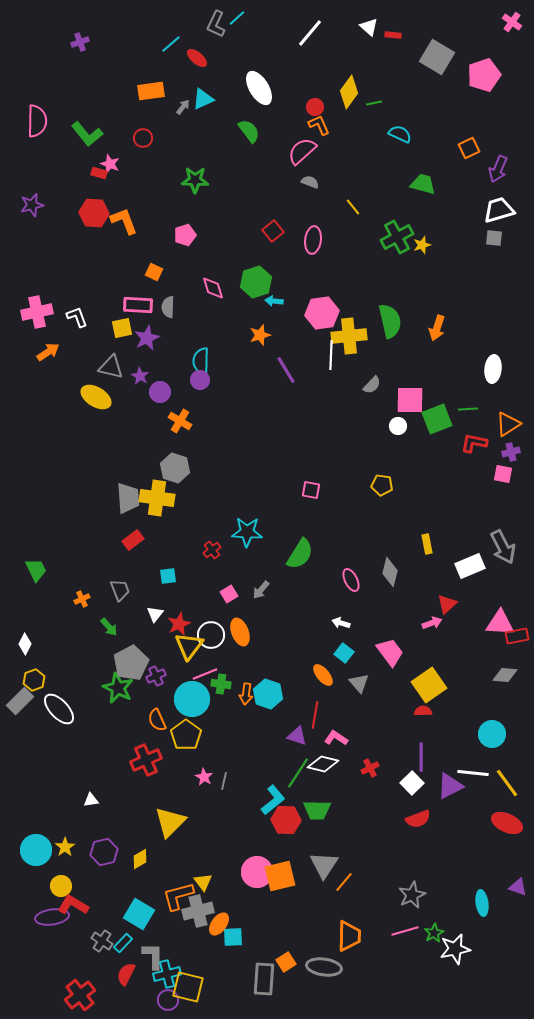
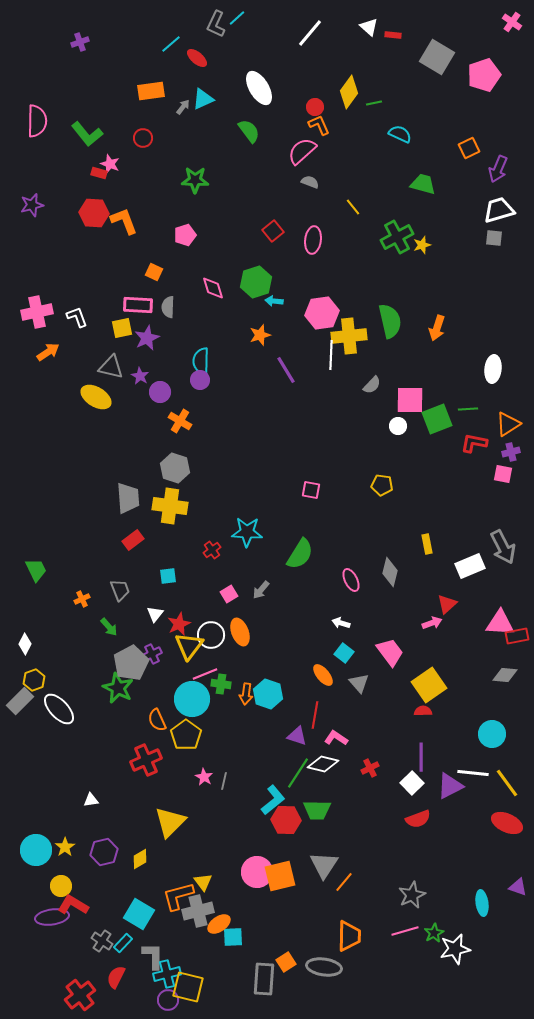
yellow cross at (157, 498): moved 13 px right, 8 px down
purple cross at (156, 676): moved 4 px left, 22 px up
orange ellipse at (219, 924): rotated 20 degrees clockwise
red semicircle at (126, 974): moved 10 px left, 3 px down
